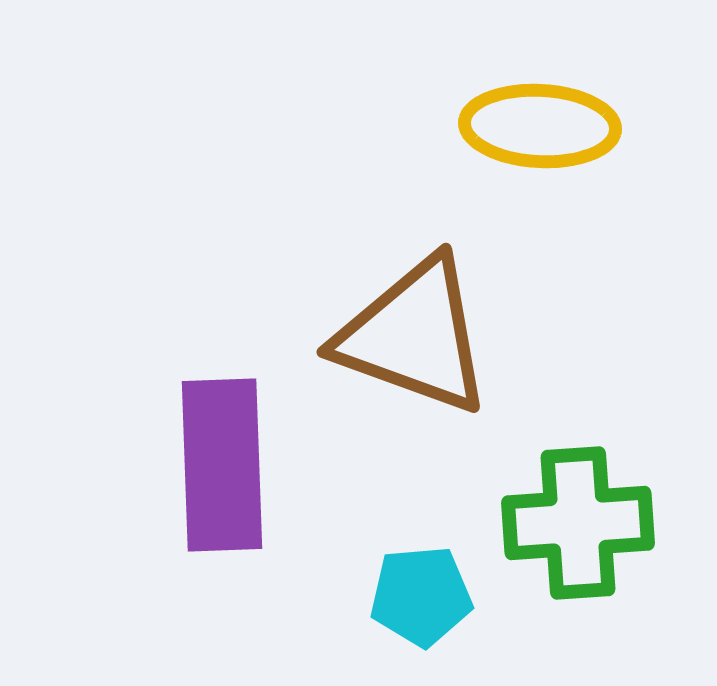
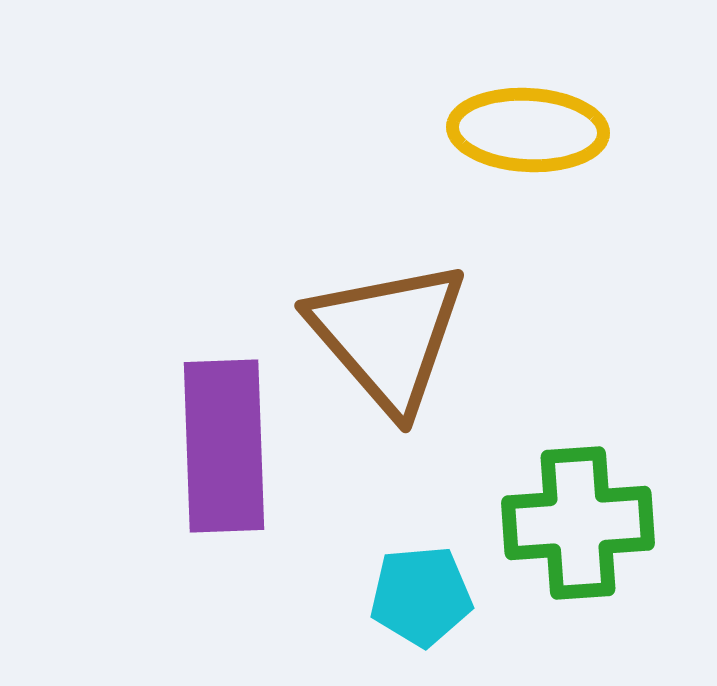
yellow ellipse: moved 12 px left, 4 px down
brown triangle: moved 26 px left; rotated 29 degrees clockwise
purple rectangle: moved 2 px right, 19 px up
